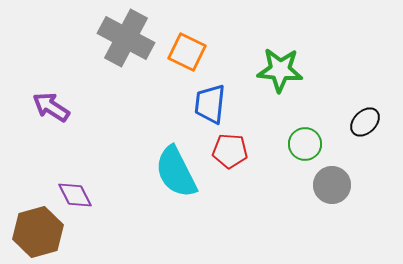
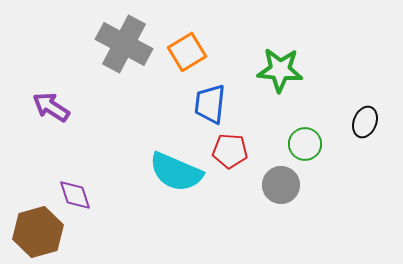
gray cross: moved 2 px left, 6 px down
orange square: rotated 33 degrees clockwise
black ellipse: rotated 24 degrees counterclockwise
cyan semicircle: rotated 40 degrees counterclockwise
gray circle: moved 51 px left
purple diamond: rotated 9 degrees clockwise
